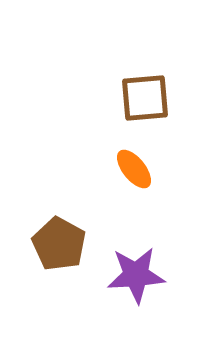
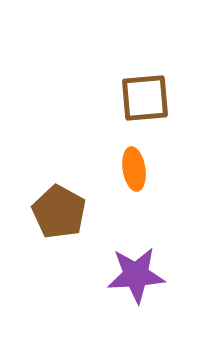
orange ellipse: rotated 30 degrees clockwise
brown pentagon: moved 32 px up
